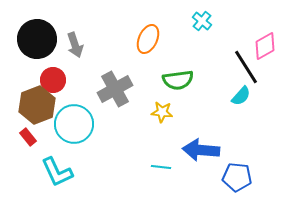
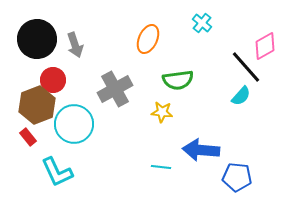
cyan cross: moved 2 px down
black line: rotated 9 degrees counterclockwise
